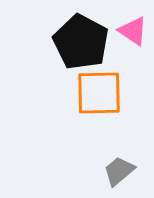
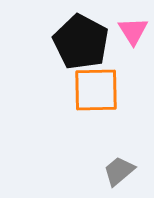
pink triangle: rotated 24 degrees clockwise
orange square: moved 3 px left, 3 px up
